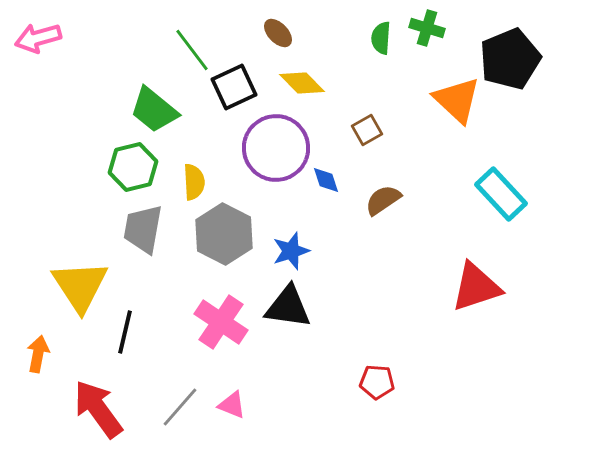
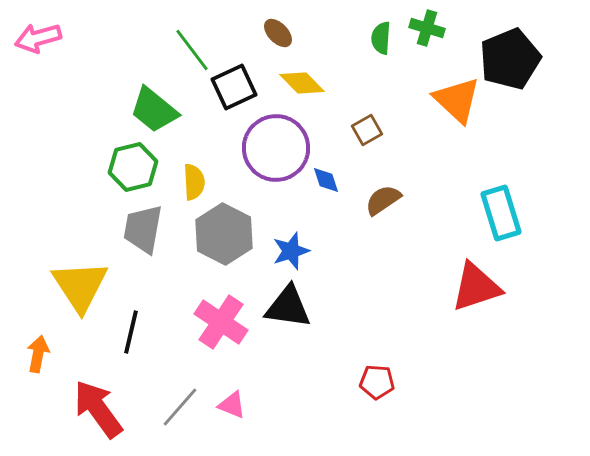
cyan rectangle: moved 19 px down; rotated 26 degrees clockwise
black line: moved 6 px right
